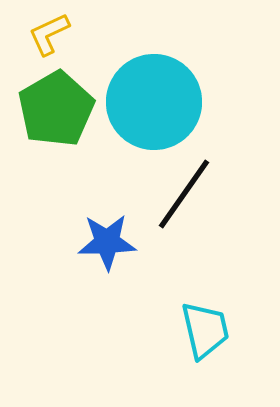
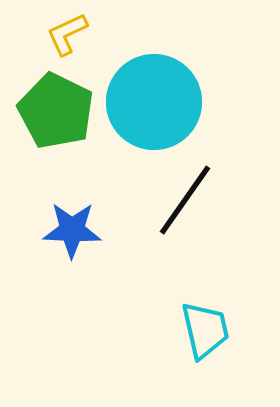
yellow L-shape: moved 18 px right
green pentagon: moved 2 px down; rotated 16 degrees counterclockwise
black line: moved 1 px right, 6 px down
blue star: moved 35 px left, 12 px up; rotated 4 degrees clockwise
